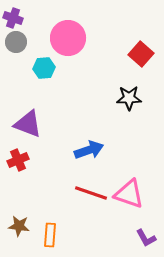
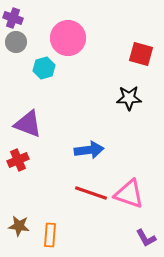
red square: rotated 25 degrees counterclockwise
cyan hexagon: rotated 10 degrees counterclockwise
blue arrow: rotated 12 degrees clockwise
